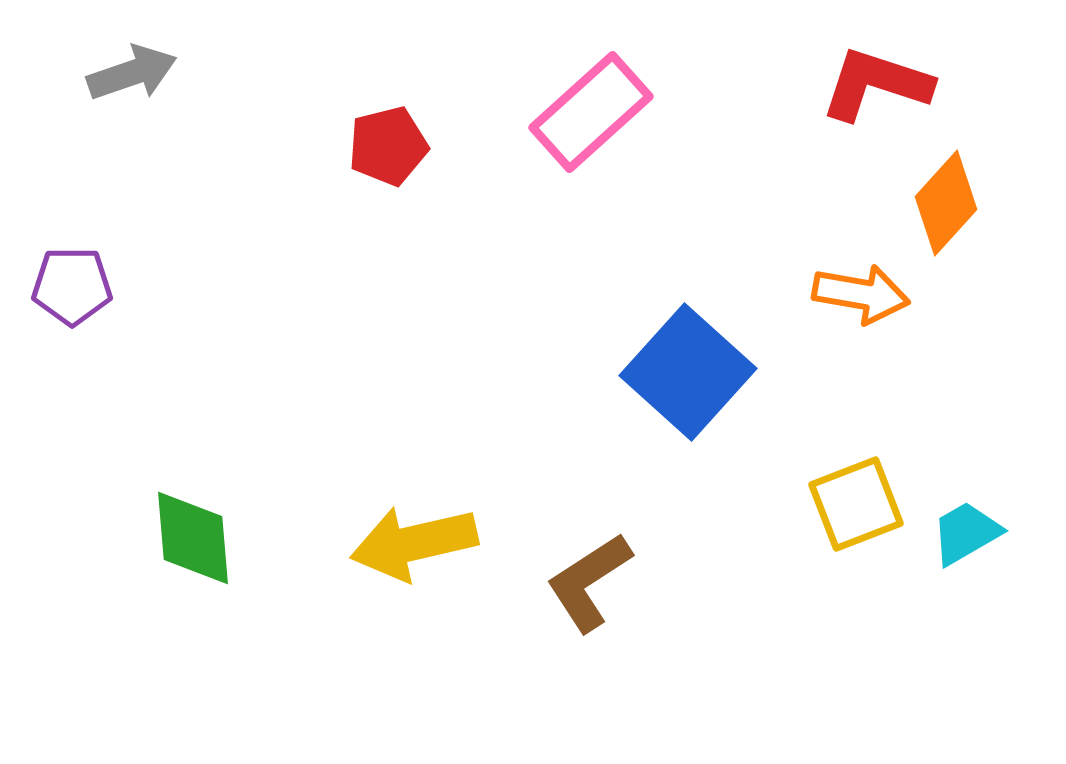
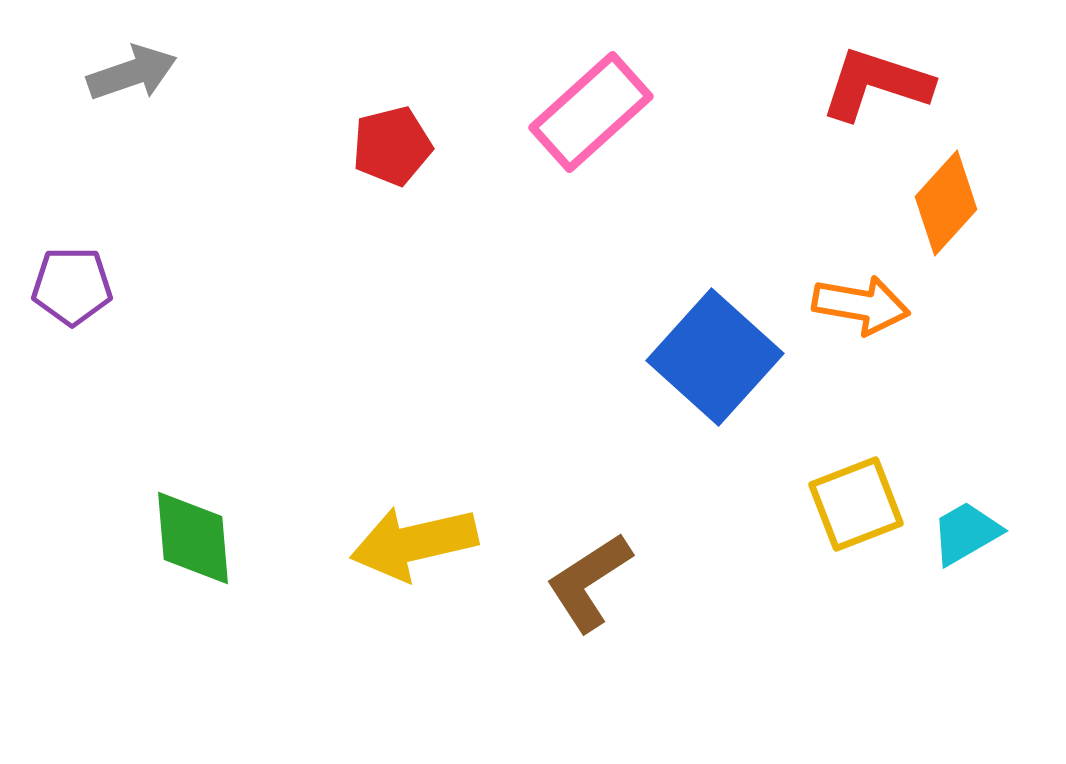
red pentagon: moved 4 px right
orange arrow: moved 11 px down
blue square: moved 27 px right, 15 px up
